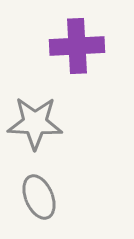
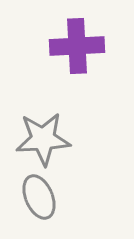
gray star: moved 8 px right, 16 px down; rotated 6 degrees counterclockwise
